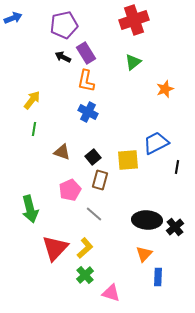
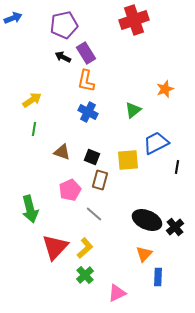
green triangle: moved 48 px down
yellow arrow: rotated 18 degrees clockwise
black square: moved 1 px left; rotated 28 degrees counterclockwise
black ellipse: rotated 20 degrees clockwise
red triangle: moved 1 px up
pink triangle: moved 6 px right; rotated 42 degrees counterclockwise
